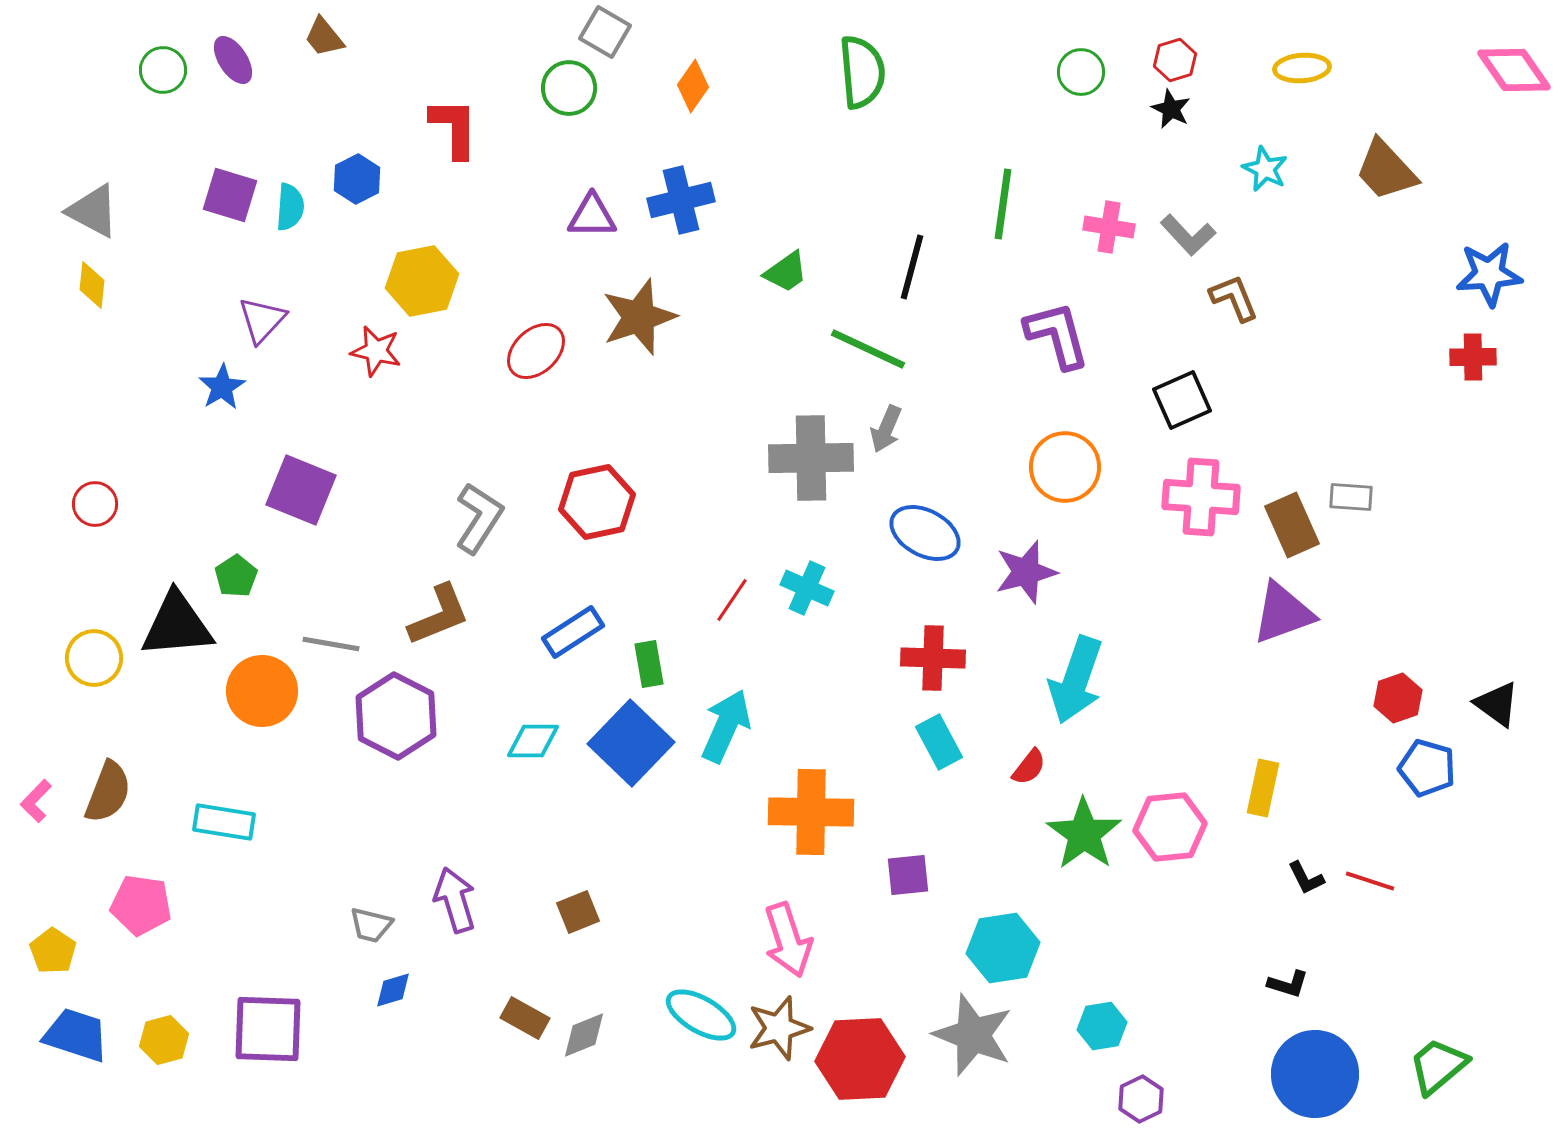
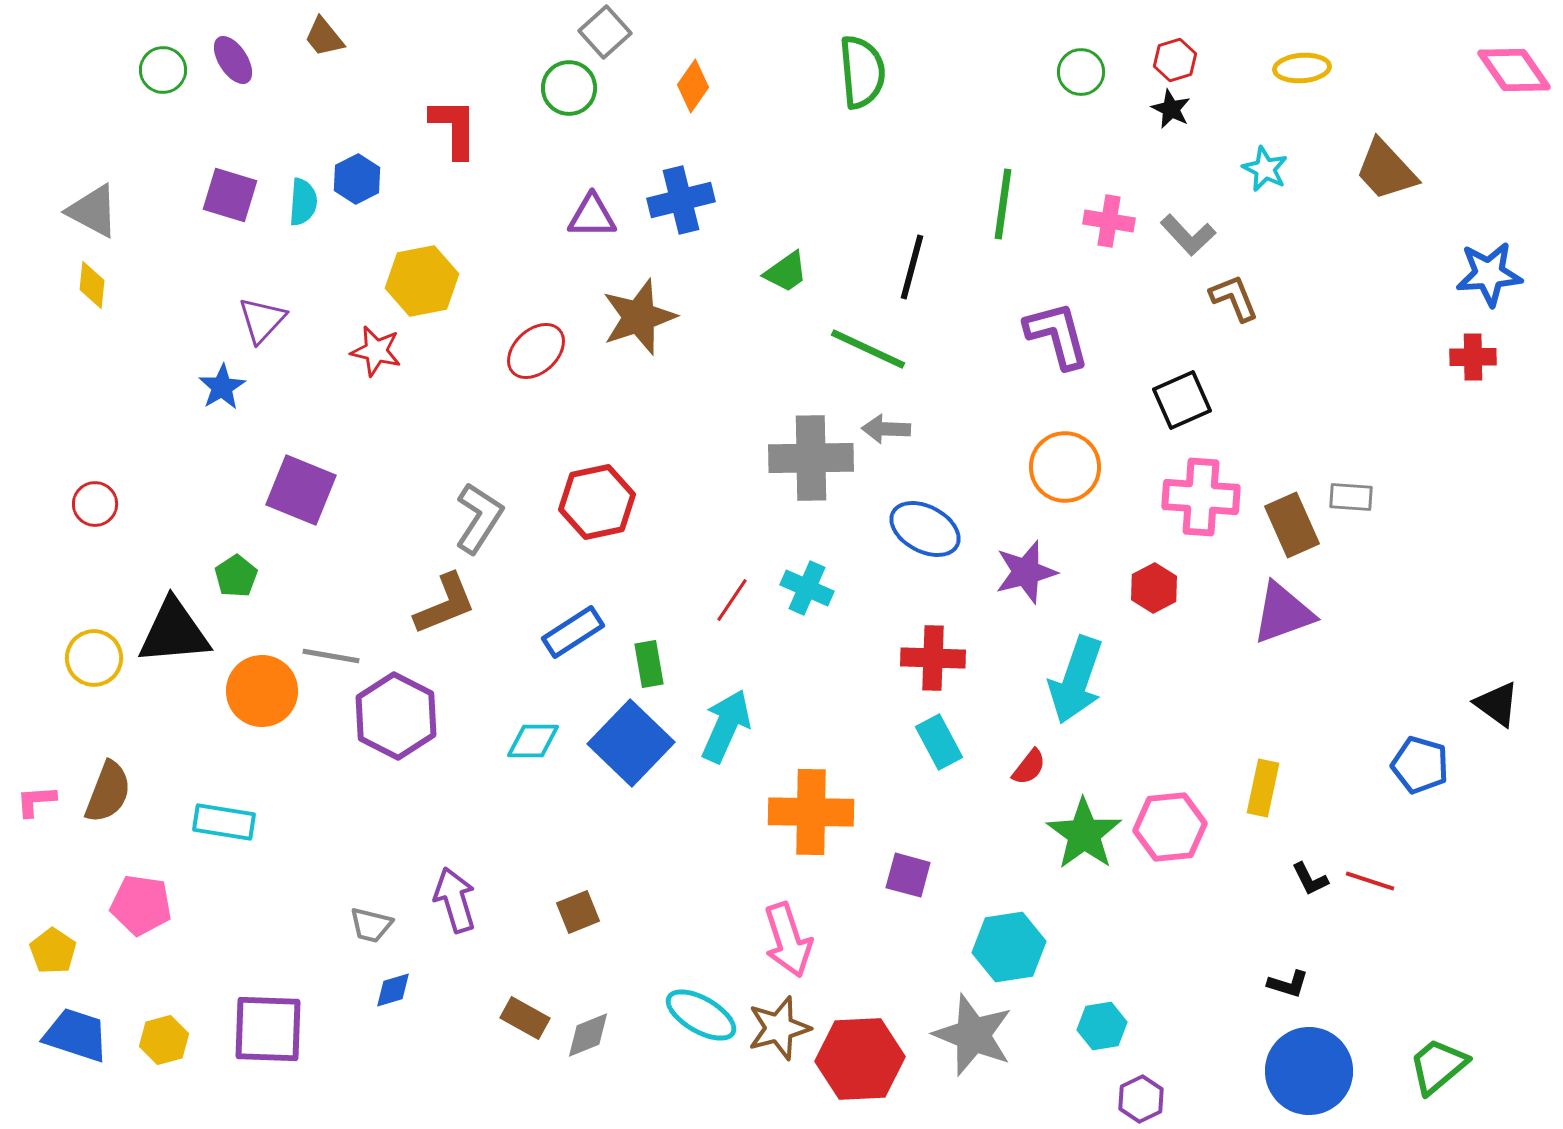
gray square at (605, 32): rotated 18 degrees clockwise
cyan semicircle at (290, 207): moved 13 px right, 5 px up
pink cross at (1109, 227): moved 6 px up
gray arrow at (886, 429): rotated 69 degrees clockwise
blue ellipse at (925, 533): moved 4 px up
brown L-shape at (439, 615): moved 6 px right, 11 px up
black triangle at (177, 625): moved 3 px left, 7 px down
gray line at (331, 644): moved 12 px down
red hexagon at (1398, 698): moved 244 px left, 110 px up; rotated 9 degrees counterclockwise
blue pentagon at (1427, 768): moved 7 px left, 3 px up
pink L-shape at (36, 801): rotated 42 degrees clockwise
purple square at (908, 875): rotated 21 degrees clockwise
black L-shape at (1306, 878): moved 4 px right, 1 px down
cyan hexagon at (1003, 948): moved 6 px right, 1 px up
gray diamond at (584, 1035): moved 4 px right
blue circle at (1315, 1074): moved 6 px left, 3 px up
